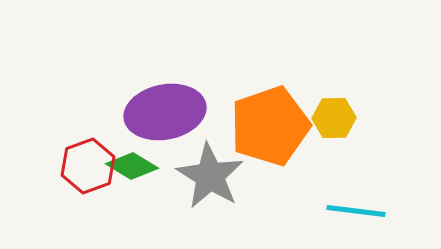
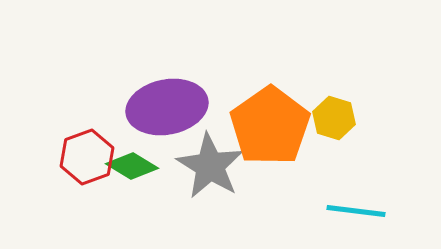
purple ellipse: moved 2 px right, 5 px up
yellow hexagon: rotated 18 degrees clockwise
orange pentagon: rotated 16 degrees counterclockwise
red hexagon: moved 1 px left, 9 px up
gray star: moved 10 px up
